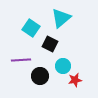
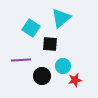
black square: rotated 21 degrees counterclockwise
black circle: moved 2 px right
